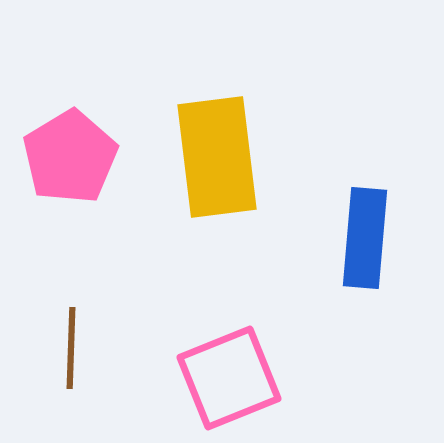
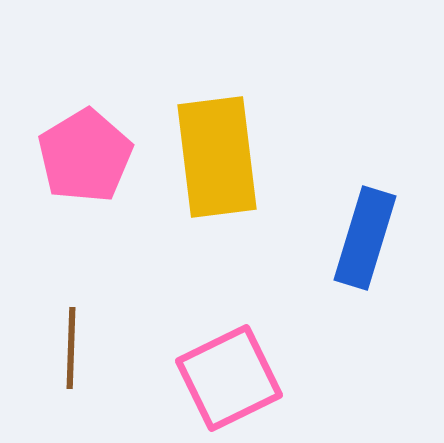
pink pentagon: moved 15 px right, 1 px up
blue rectangle: rotated 12 degrees clockwise
pink square: rotated 4 degrees counterclockwise
